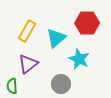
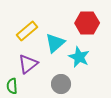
yellow rectangle: rotated 20 degrees clockwise
cyan triangle: moved 1 px left, 5 px down
cyan star: moved 2 px up
